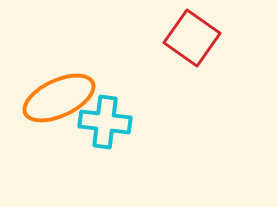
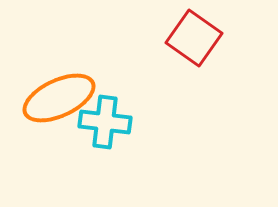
red square: moved 2 px right
